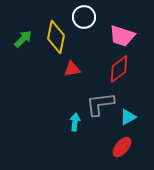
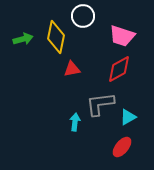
white circle: moved 1 px left, 1 px up
green arrow: rotated 30 degrees clockwise
red diamond: rotated 8 degrees clockwise
